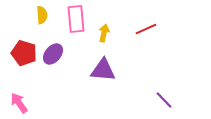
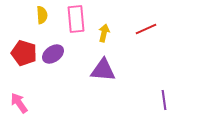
purple ellipse: rotated 15 degrees clockwise
purple line: rotated 36 degrees clockwise
